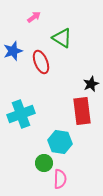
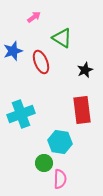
black star: moved 6 px left, 14 px up
red rectangle: moved 1 px up
